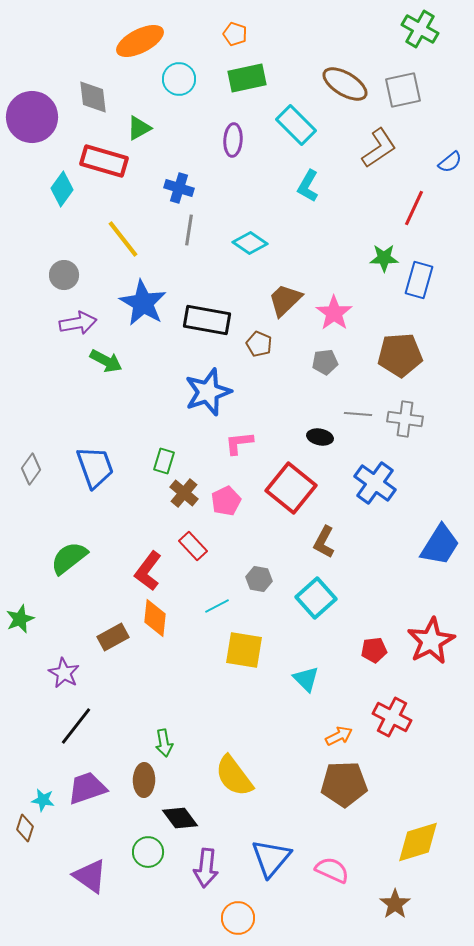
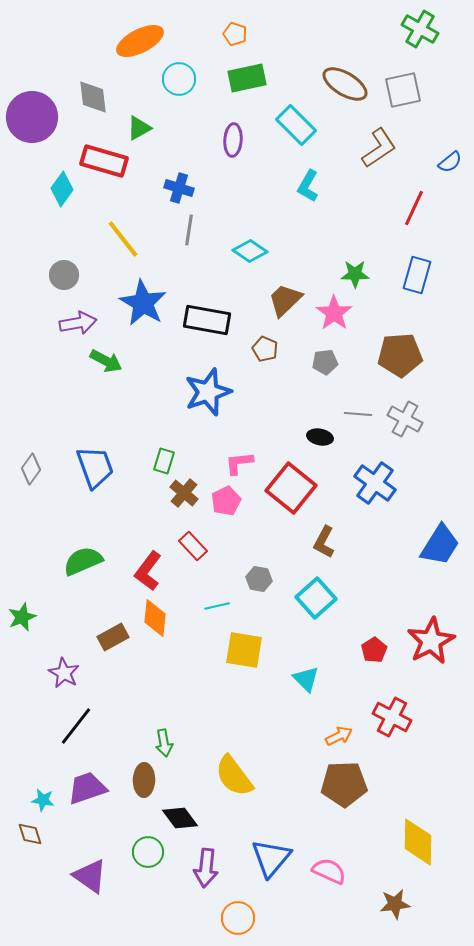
cyan diamond at (250, 243): moved 8 px down
green star at (384, 258): moved 29 px left, 16 px down
blue rectangle at (419, 280): moved 2 px left, 5 px up
brown pentagon at (259, 344): moved 6 px right, 5 px down
gray cross at (405, 419): rotated 20 degrees clockwise
pink L-shape at (239, 443): moved 20 px down
green semicircle at (69, 558): moved 14 px right, 3 px down; rotated 15 degrees clockwise
cyan line at (217, 606): rotated 15 degrees clockwise
green star at (20, 619): moved 2 px right, 2 px up
red pentagon at (374, 650): rotated 25 degrees counterclockwise
brown diamond at (25, 828): moved 5 px right, 6 px down; rotated 36 degrees counterclockwise
yellow diamond at (418, 842): rotated 72 degrees counterclockwise
pink semicircle at (332, 870): moved 3 px left, 1 px down
brown star at (395, 904): rotated 28 degrees clockwise
